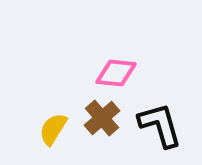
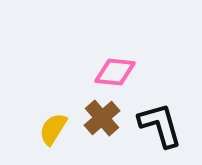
pink diamond: moved 1 px left, 1 px up
